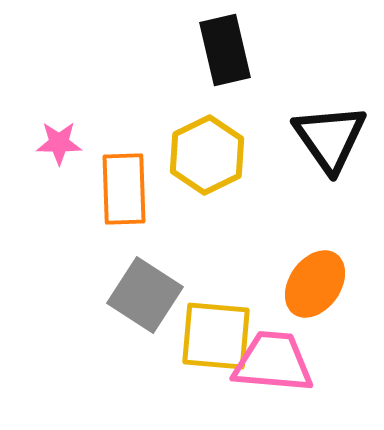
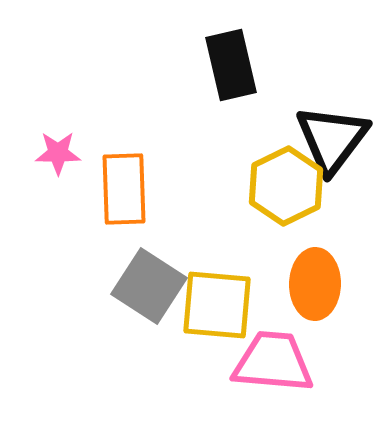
black rectangle: moved 6 px right, 15 px down
black triangle: moved 2 px right, 1 px down; rotated 12 degrees clockwise
pink star: moved 1 px left, 10 px down
yellow hexagon: moved 79 px right, 31 px down
orange ellipse: rotated 34 degrees counterclockwise
gray square: moved 4 px right, 9 px up
yellow square: moved 1 px right, 31 px up
